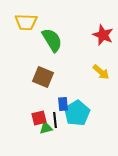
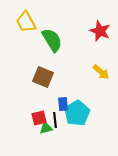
yellow trapezoid: rotated 60 degrees clockwise
red star: moved 3 px left, 4 px up
